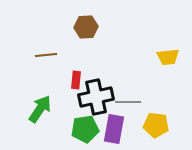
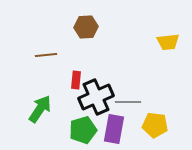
yellow trapezoid: moved 15 px up
black cross: rotated 12 degrees counterclockwise
yellow pentagon: moved 1 px left
green pentagon: moved 2 px left, 1 px down; rotated 8 degrees counterclockwise
